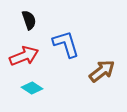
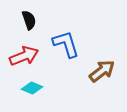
cyan diamond: rotated 10 degrees counterclockwise
